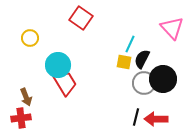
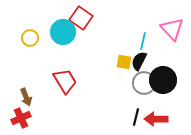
pink triangle: moved 1 px down
cyan line: moved 13 px right, 3 px up; rotated 12 degrees counterclockwise
black semicircle: moved 3 px left, 2 px down
cyan circle: moved 5 px right, 33 px up
black circle: moved 1 px down
red trapezoid: moved 2 px up
red cross: rotated 18 degrees counterclockwise
